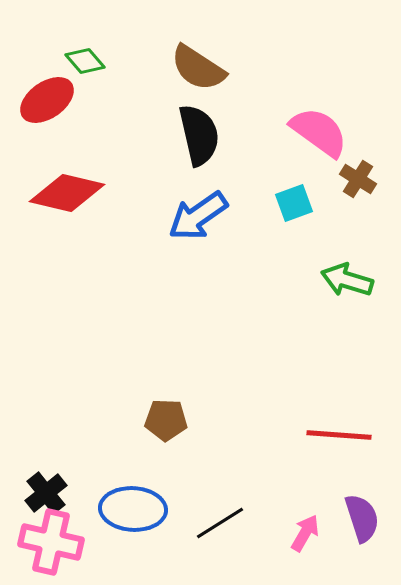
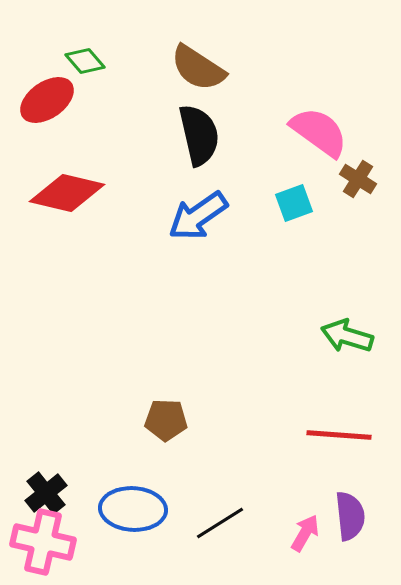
green arrow: moved 56 px down
purple semicircle: moved 12 px left, 2 px up; rotated 12 degrees clockwise
pink cross: moved 8 px left
